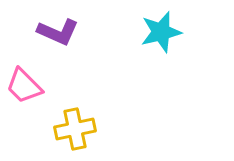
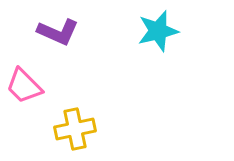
cyan star: moved 3 px left, 1 px up
